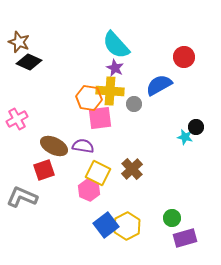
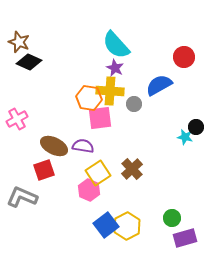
yellow square: rotated 30 degrees clockwise
